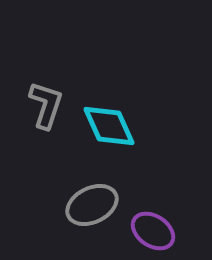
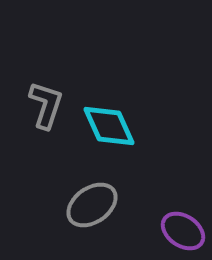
gray ellipse: rotated 9 degrees counterclockwise
purple ellipse: moved 30 px right
